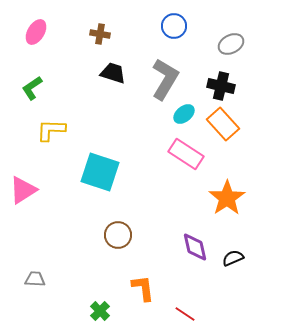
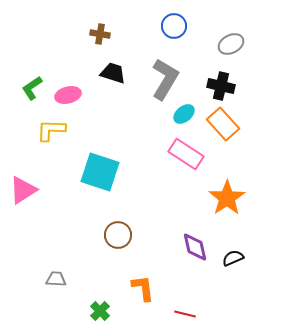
pink ellipse: moved 32 px right, 63 px down; rotated 45 degrees clockwise
gray trapezoid: moved 21 px right
red line: rotated 20 degrees counterclockwise
